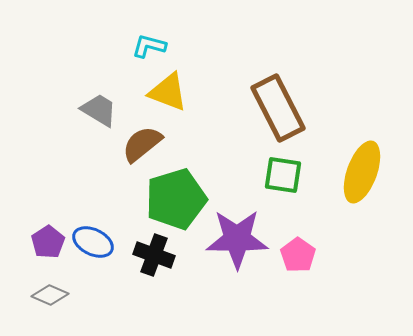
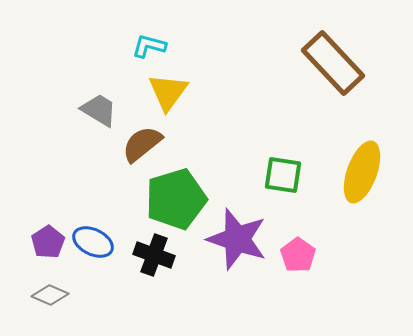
yellow triangle: rotated 45 degrees clockwise
brown rectangle: moved 55 px right, 45 px up; rotated 16 degrees counterclockwise
purple star: rotated 18 degrees clockwise
